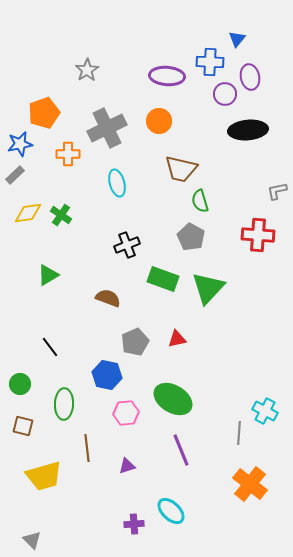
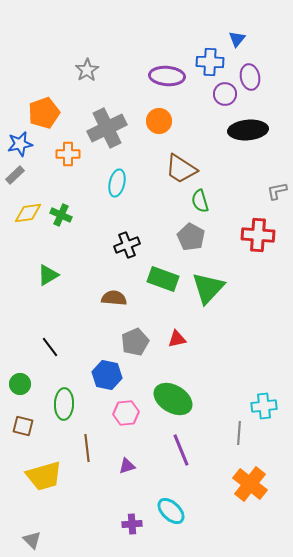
brown trapezoid at (181, 169): rotated 20 degrees clockwise
cyan ellipse at (117, 183): rotated 28 degrees clockwise
green cross at (61, 215): rotated 10 degrees counterclockwise
brown semicircle at (108, 298): moved 6 px right; rotated 15 degrees counterclockwise
cyan cross at (265, 411): moved 1 px left, 5 px up; rotated 35 degrees counterclockwise
purple cross at (134, 524): moved 2 px left
